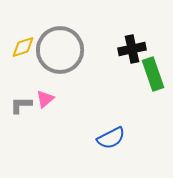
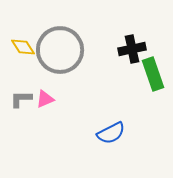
yellow diamond: rotated 75 degrees clockwise
pink triangle: rotated 18 degrees clockwise
gray L-shape: moved 6 px up
blue semicircle: moved 5 px up
